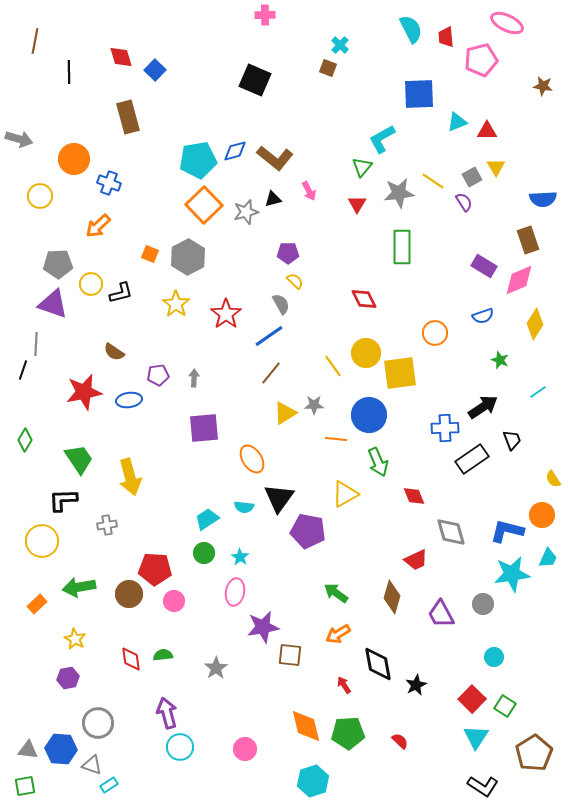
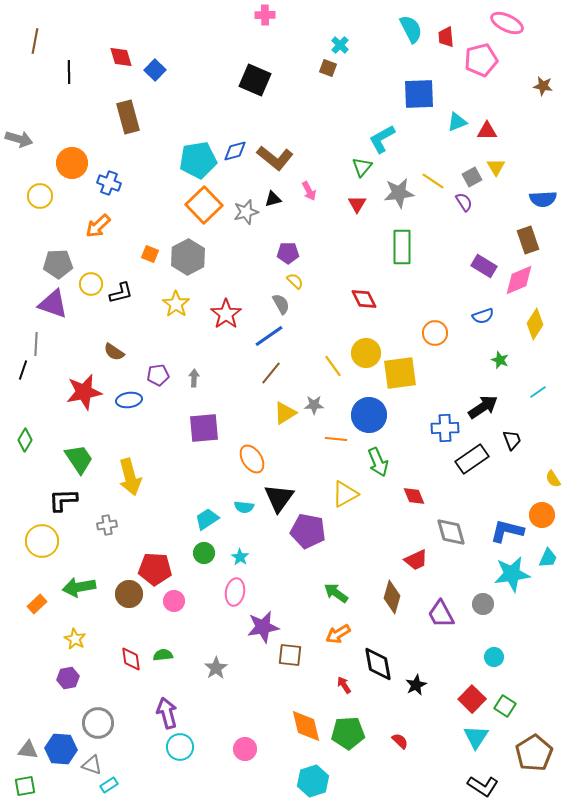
orange circle at (74, 159): moved 2 px left, 4 px down
